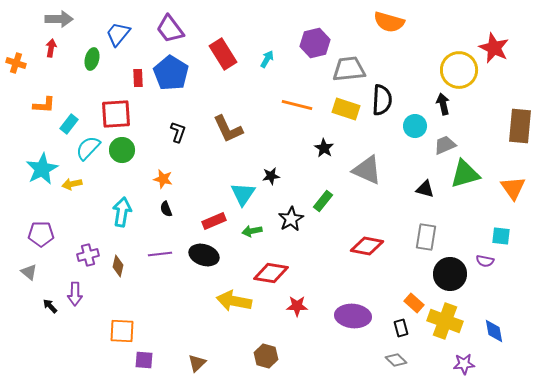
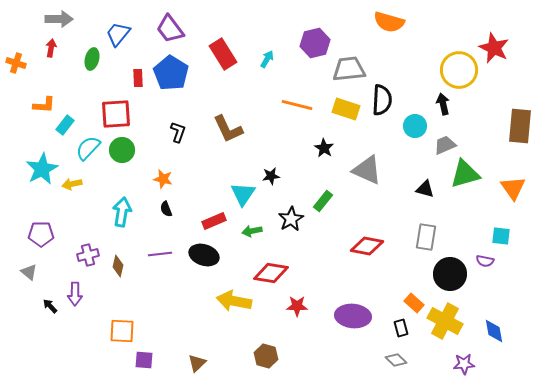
cyan rectangle at (69, 124): moved 4 px left, 1 px down
yellow cross at (445, 321): rotated 8 degrees clockwise
